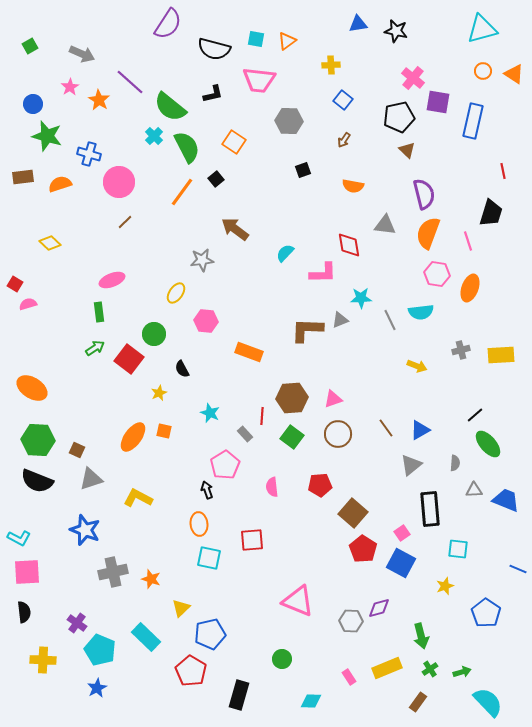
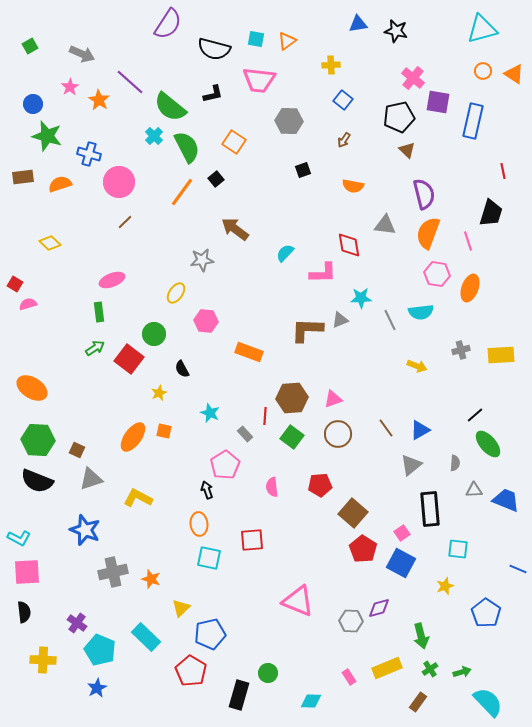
red line at (262, 416): moved 3 px right
green circle at (282, 659): moved 14 px left, 14 px down
